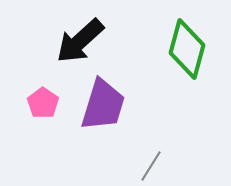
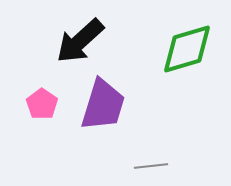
green diamond: rotated 58 degrees clockwise
pink pentagon: moved 1 px left, 1 px down
gray line: rotated 52 degrees clockwise
